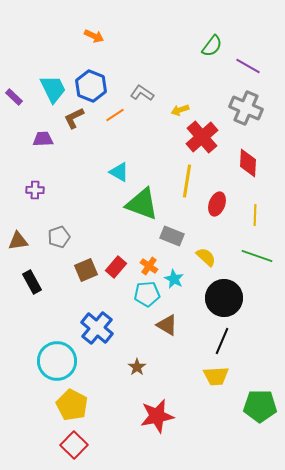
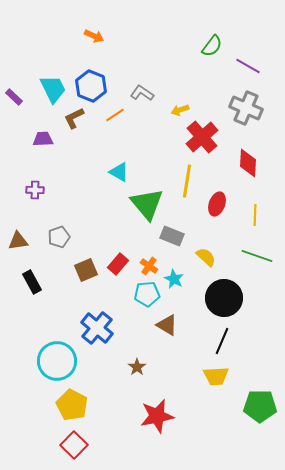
green triangle at (142, 204): moved 5 px right; rotated 30 degrees clockwise
red rectangle at (116, 267): moved 2 px right, 3 px up
